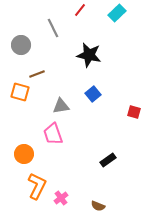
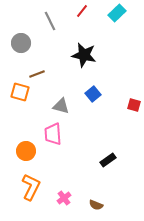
red line: moved 2 px right, 1 px down
gray line: moved 3 px left, 7 px up
gray circle: moved 2 px up
black star: moved 5 px left
gray triangle: rotated 24 degrees clockwise
red square: moved 7 px up
pink trapezoid: rotated 15 degrees clockwise
orange circle: moved 2 px right, 3 px up
orange L-shape: moved 6 px left, 1 px down
pink cross: moved 3 px right
brown semicircle: moved 2 px left, 1 px up
